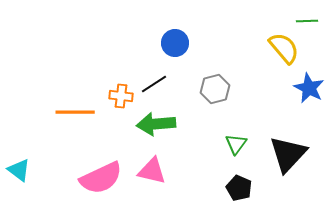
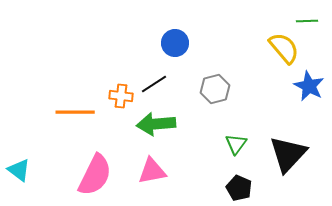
blue star: moved 2 px up
pink triangle: rotated 24 degrees counterclockwise
pink semicircle: moved 6 px left, 3 px up; rotated 39 degrees counterclockwise
